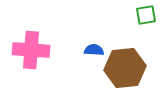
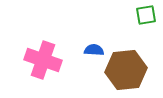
pink cross: moved 12 px right, 10 px down; rotated 15 degrees clockwise
brown hexagon: moved 1 px right, 2 px down
